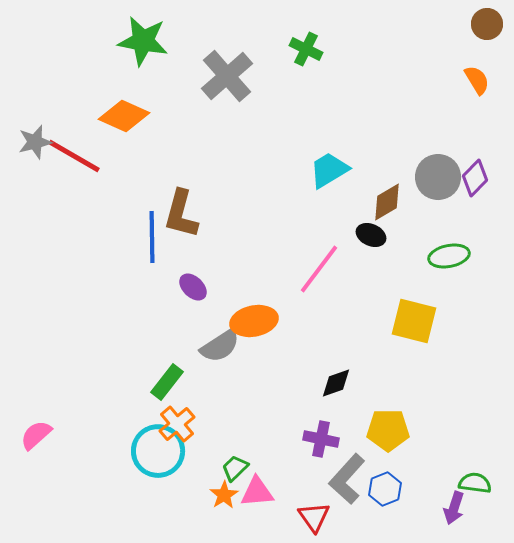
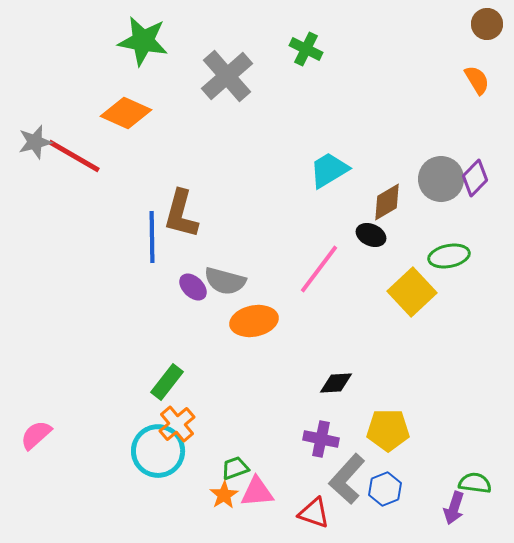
orange diamond: moved 2 px right, 3 px up
gray circle: moved 3 px right, 2 px down
yellow square: moved 2 px left, 29 px up; rotated 33 degrees clockwise
gray semicircle: moved 5 px right, 65 px up; rotated 48 degrees clockwise
black diamond: rotated 16 degrees clockwise
green trapezoid: rotated 24 degrees clockwise
red triangle: moved 4 px up; rotated 36 degrees counterclockwise
